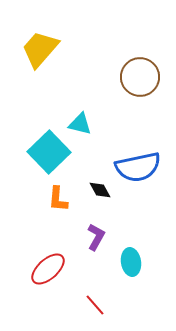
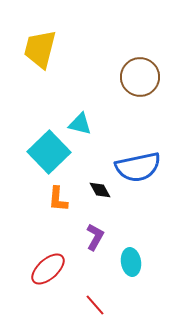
yellow trapezoid: rotated 27 degrees counterclockwise
purple L-shape: moved 1 px left
